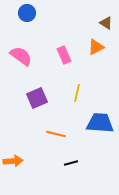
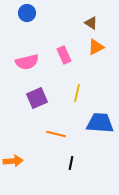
brown triangle: moved 15 px left
pink semicircle: moved 6 px right, 6 px down; rotated 130 degrees clockwise
black line: rotated 64 degrees counterclockwise
